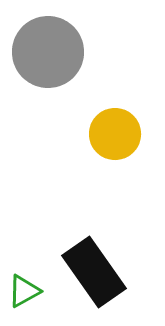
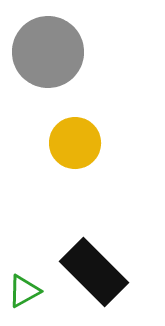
yellow circle: moved 40 px left, 9 px down
black rectangle: rotated 10 degrees counterclockwise
